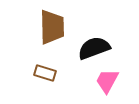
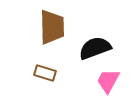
black semicircle: moved 1 px right
pink trapezoid: moved 1 px right
